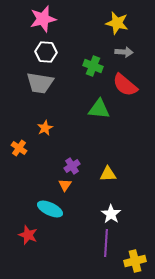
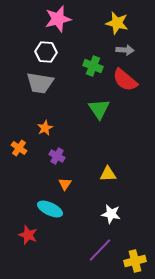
pink star: moved 15 px right
gray arrow: moved 1 px right, 2 px up
red semicircle: moved 5 px up
green triangle: rotated 50 degrees clockwise
purple cross: moved 15 px left, 10 px up; rotated 28 degrees counterclockwise
orange triangle: moved 1 px up
white star: rotated 24 degrees counterclockwise
purple line: moved 6 px left, 7 px down; rotated 40 degrees clockwise
